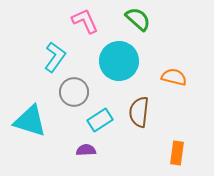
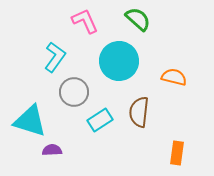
purple semicircle: moved 34 px left
